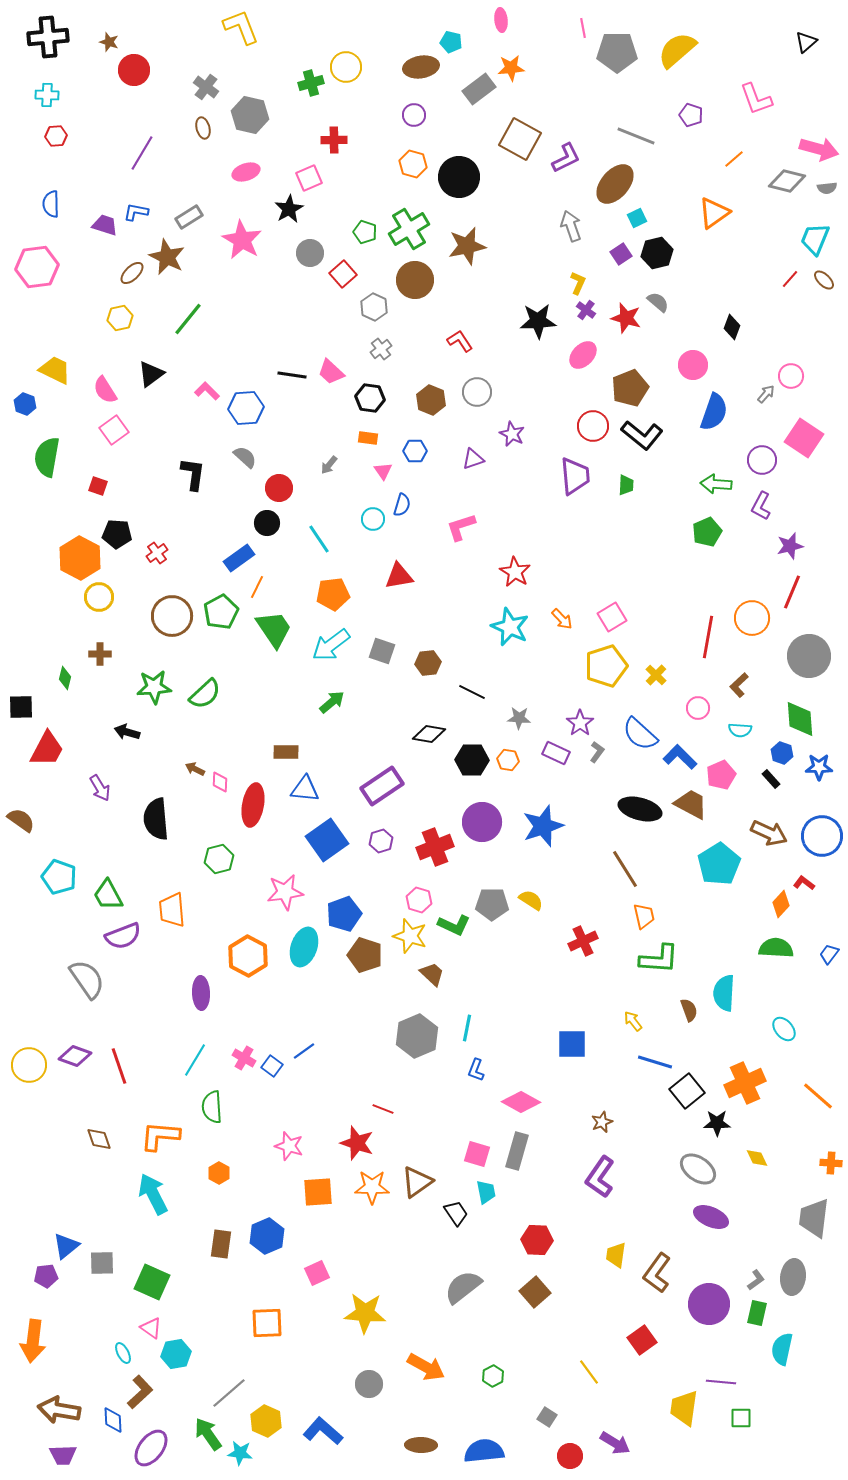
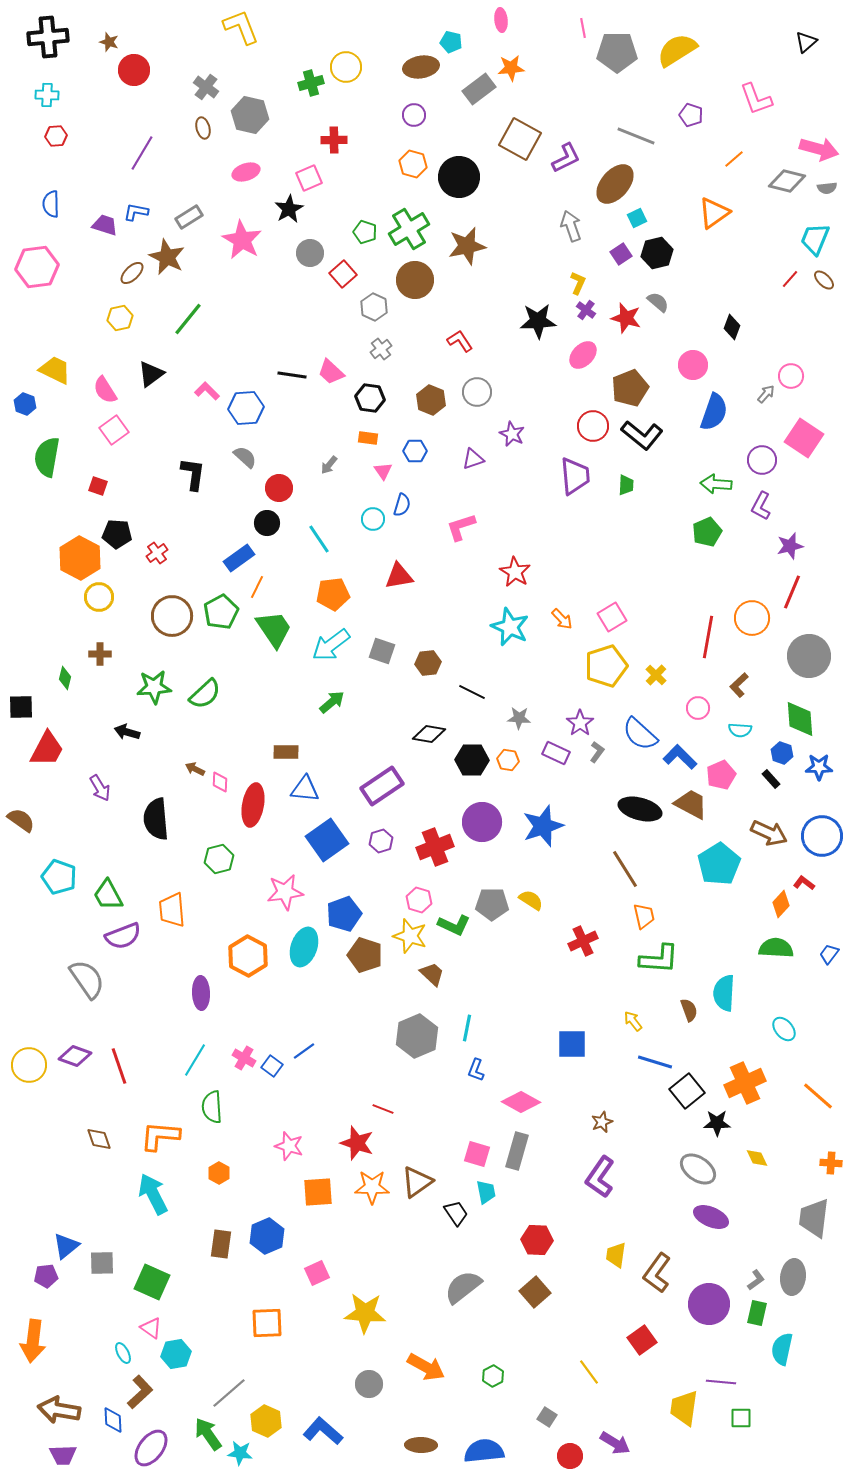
yellow semicircle at (677, 50): rotated 9 degrees clockwise
